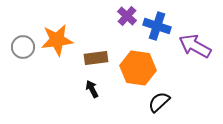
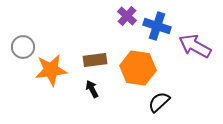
orange star: moved 6 px left, 30 px down
brown rectangle: moved 1 px left, 2 px down
